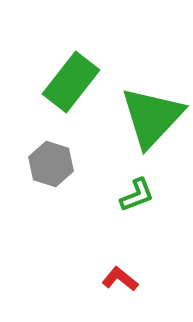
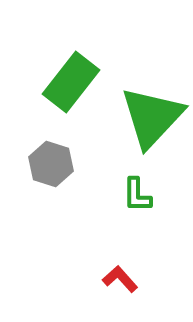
green L-shape: rotated 111 degrees clockwise
red L-shape: rotated 9 degrees clockwise
